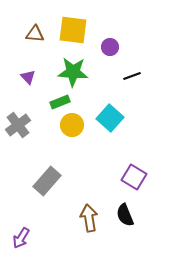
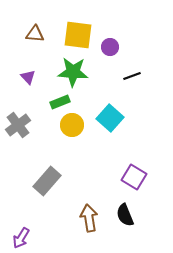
yellow square: moved 5 px right, 5 px down
